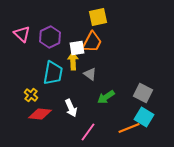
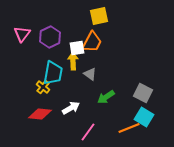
yellow square: moved 1 px right, 1 px up
pink triangle: rotated 24 degrees clockwise
yellow cross: moved 12 px right, 8 px up
white arrow: rotated 96 degrees counterclockwise
